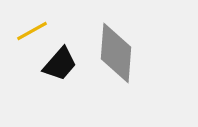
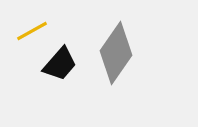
gray diamond: rotated 30 degrees clockwise
